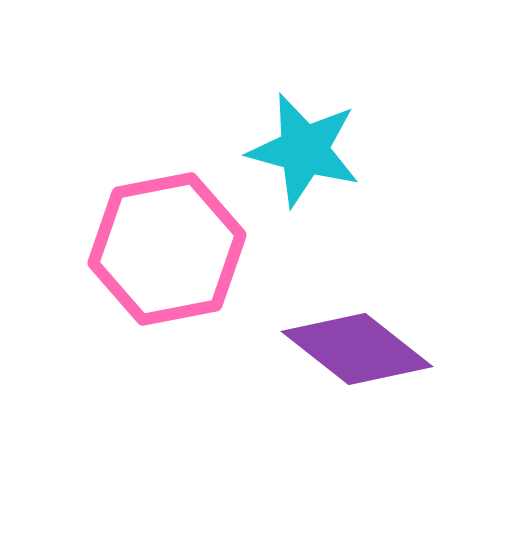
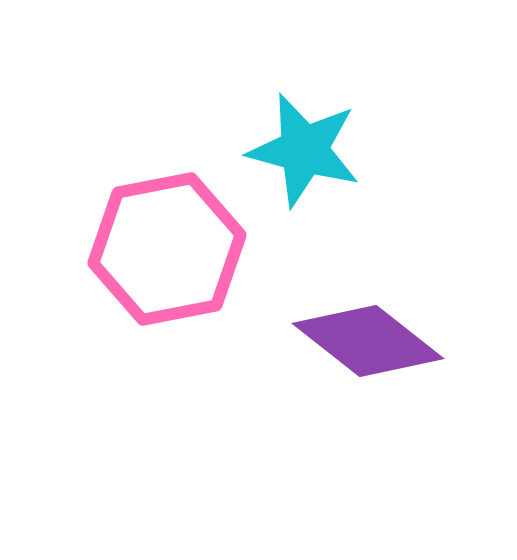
purple diamond: moved 11 px right, 8 px up
